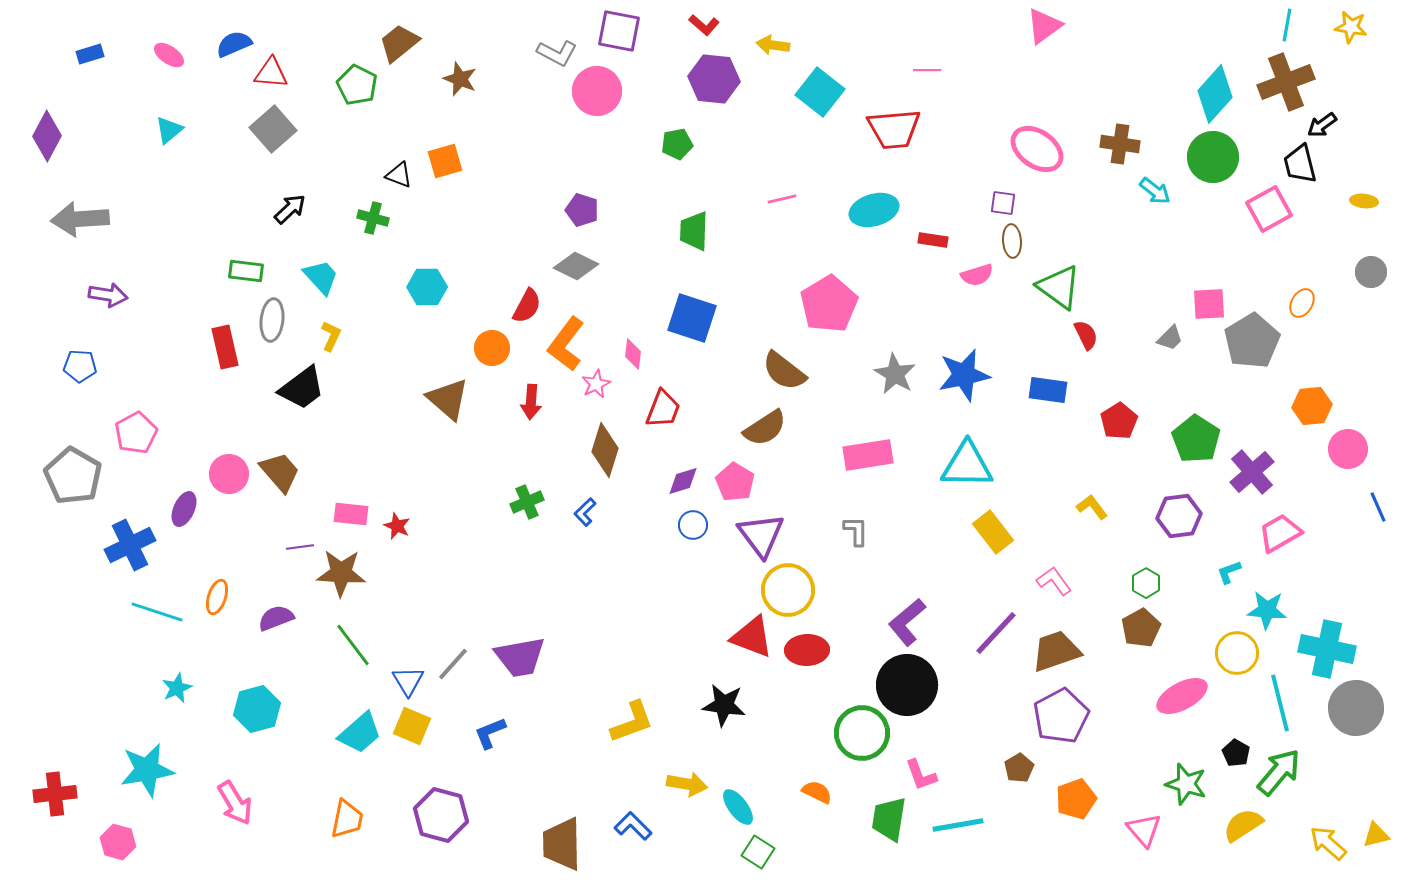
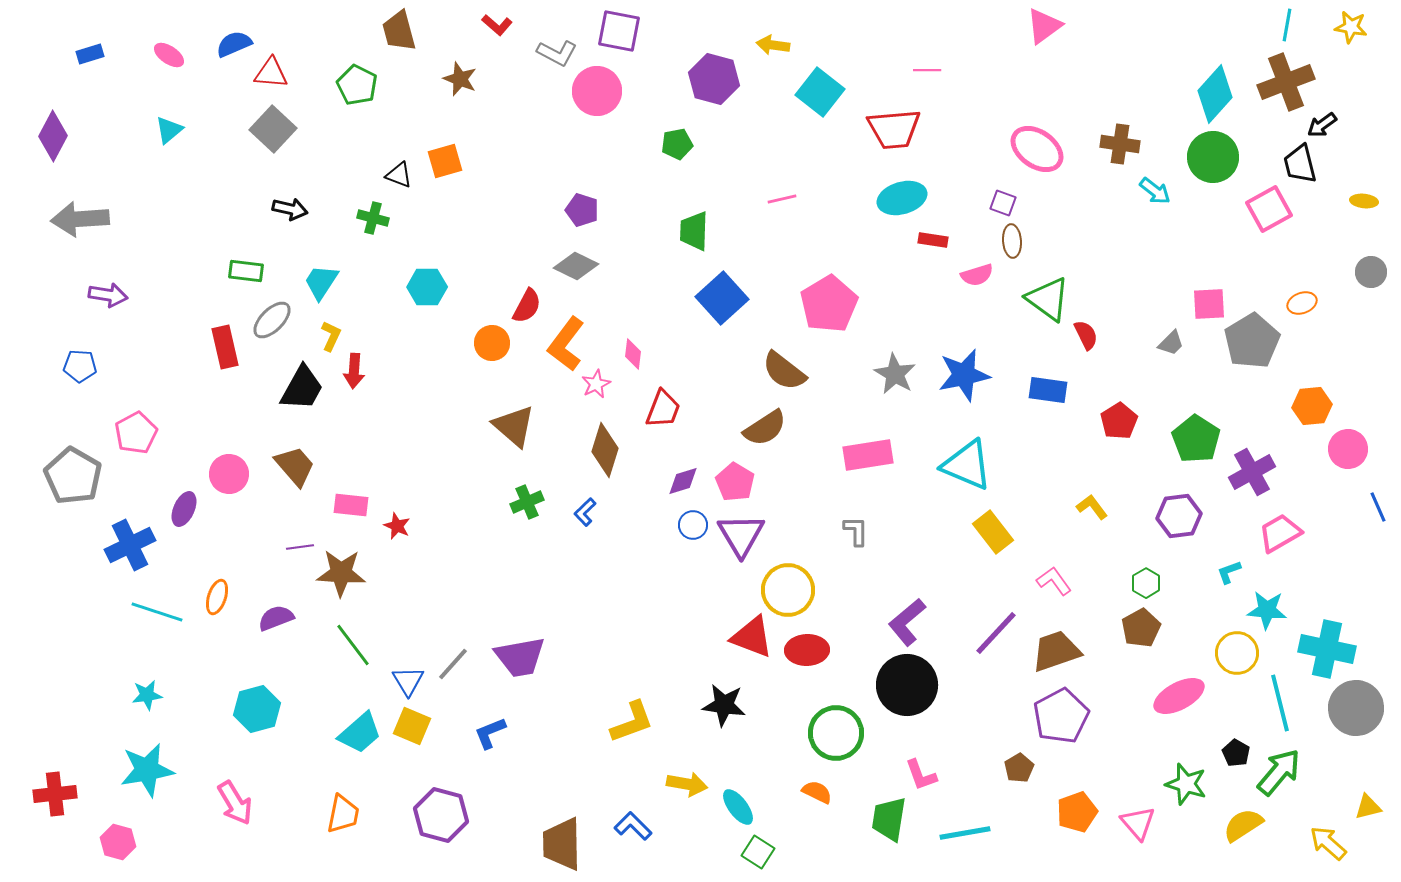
red L-shape at (704, 25): moved 207 px left
brown trapezoid at (399, 43): moved 12 px up; rotated 66 degrees counterclockwise
purple hexagon at (714, 79): rotated 9 degrees clockwise
gray square at (273, 129): rotated 6 degrees counterclockwise
purple diamond at (47, 136): moved 6 px right
purple square at (1003, 203): rotated 12 degrees clockwise
black arrow at (290, 209): rotated 56 degrees clockwise
cyan ellipse at (874, 210): moved 28 px right, 12 px up
cyan trapezoid at (321, 277): moved 5 px down; rotated 105 degrees counterclockwise
green triangle at (1059, 287): moved 11 px left, 12 px down
orange ellipse at (1302, 303): rotated 40 degrees clockwise
blue square at (692, 318): moved 30 px right, 20 px up; rotated 30 degrees clockwise
gray ellipse at (272, 320): rotated 39 degrees clockwise
gray trapezoid at (1170, 338): moved 1 px right, 5 px down
orange circle at (492, 348): moved 5 px up
black trapezoid at (302, 388): rotated 24 degrees counterclockwise
brown triangle at (448, 399): moved 66 px right, 27 px down
red arrow at (531, 402): moved 177 px left, 31 px up
cyan triangle at (967, 465): rotated 22 degrees clockwise
brown trapezoid at (280, 472): moved 15 px right, 6 px up
purple cross at (1252, 472): rotated 12 degrees clockwise
pink rectangle at (351, 514): moved 9 px up
purple triangle at (761, 535): moved 20 px left; rotated 6 degrees clockwise
cyan star at (177, 688): moved 30 px left, 7 px down; rotated 16 degrees clockwise
pink ellipse at (1182, 696): moved 3 px left
green circle at (862, 733): moved 26 px left
orange pentagon at (1076, 799): moved 1 px right, 13 px down
orange trapezoid at (347, 819): moved 4 px left, 5 px up
cyan line at (958, 825): moved 7 px right, 8 px down
pink triangle at (1144, 830): moved 6 px left, 7 px up
yellow triangle at (1376, 835): moved 8 px left, 28 px up
